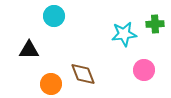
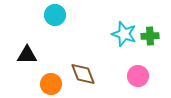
cyan circle: moved 1 px right, 1 px up
green cross: moved 5 px left, 12 px down
cyan star: rotated 25 degrees clockwise
black triangle: moved 2 px left, 5 px down
pink circle: moved 6 px left, 6 px down
